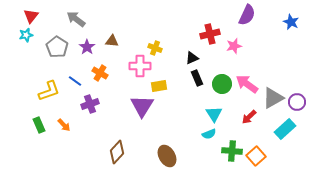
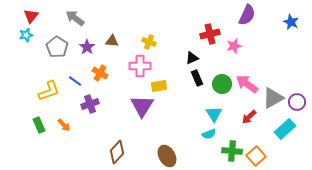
gray arrow: moved 1 px left, 1 px up
yellow cross: moved 6 px left, 6 px up
